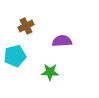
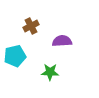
brown cross: moved 5 px right
